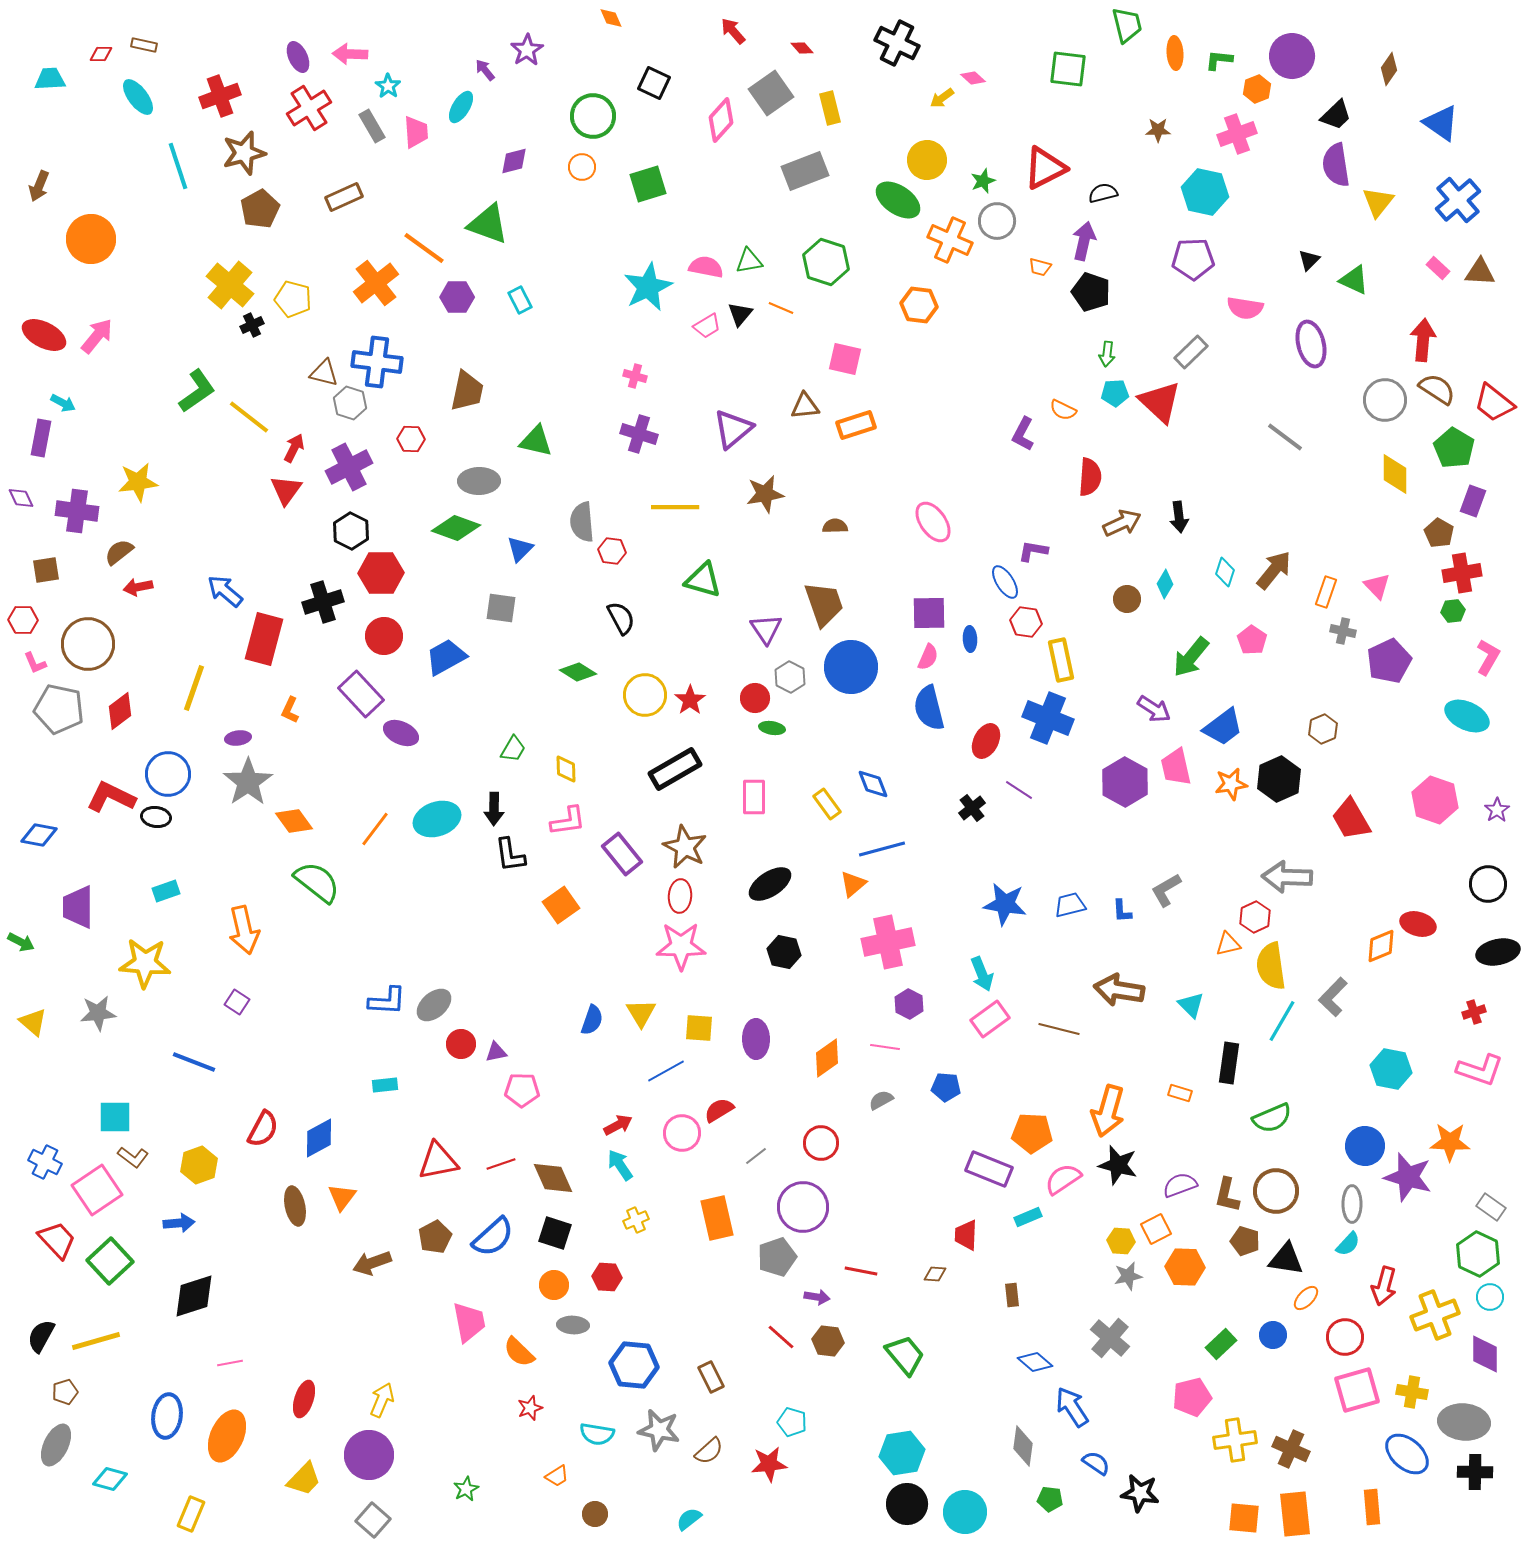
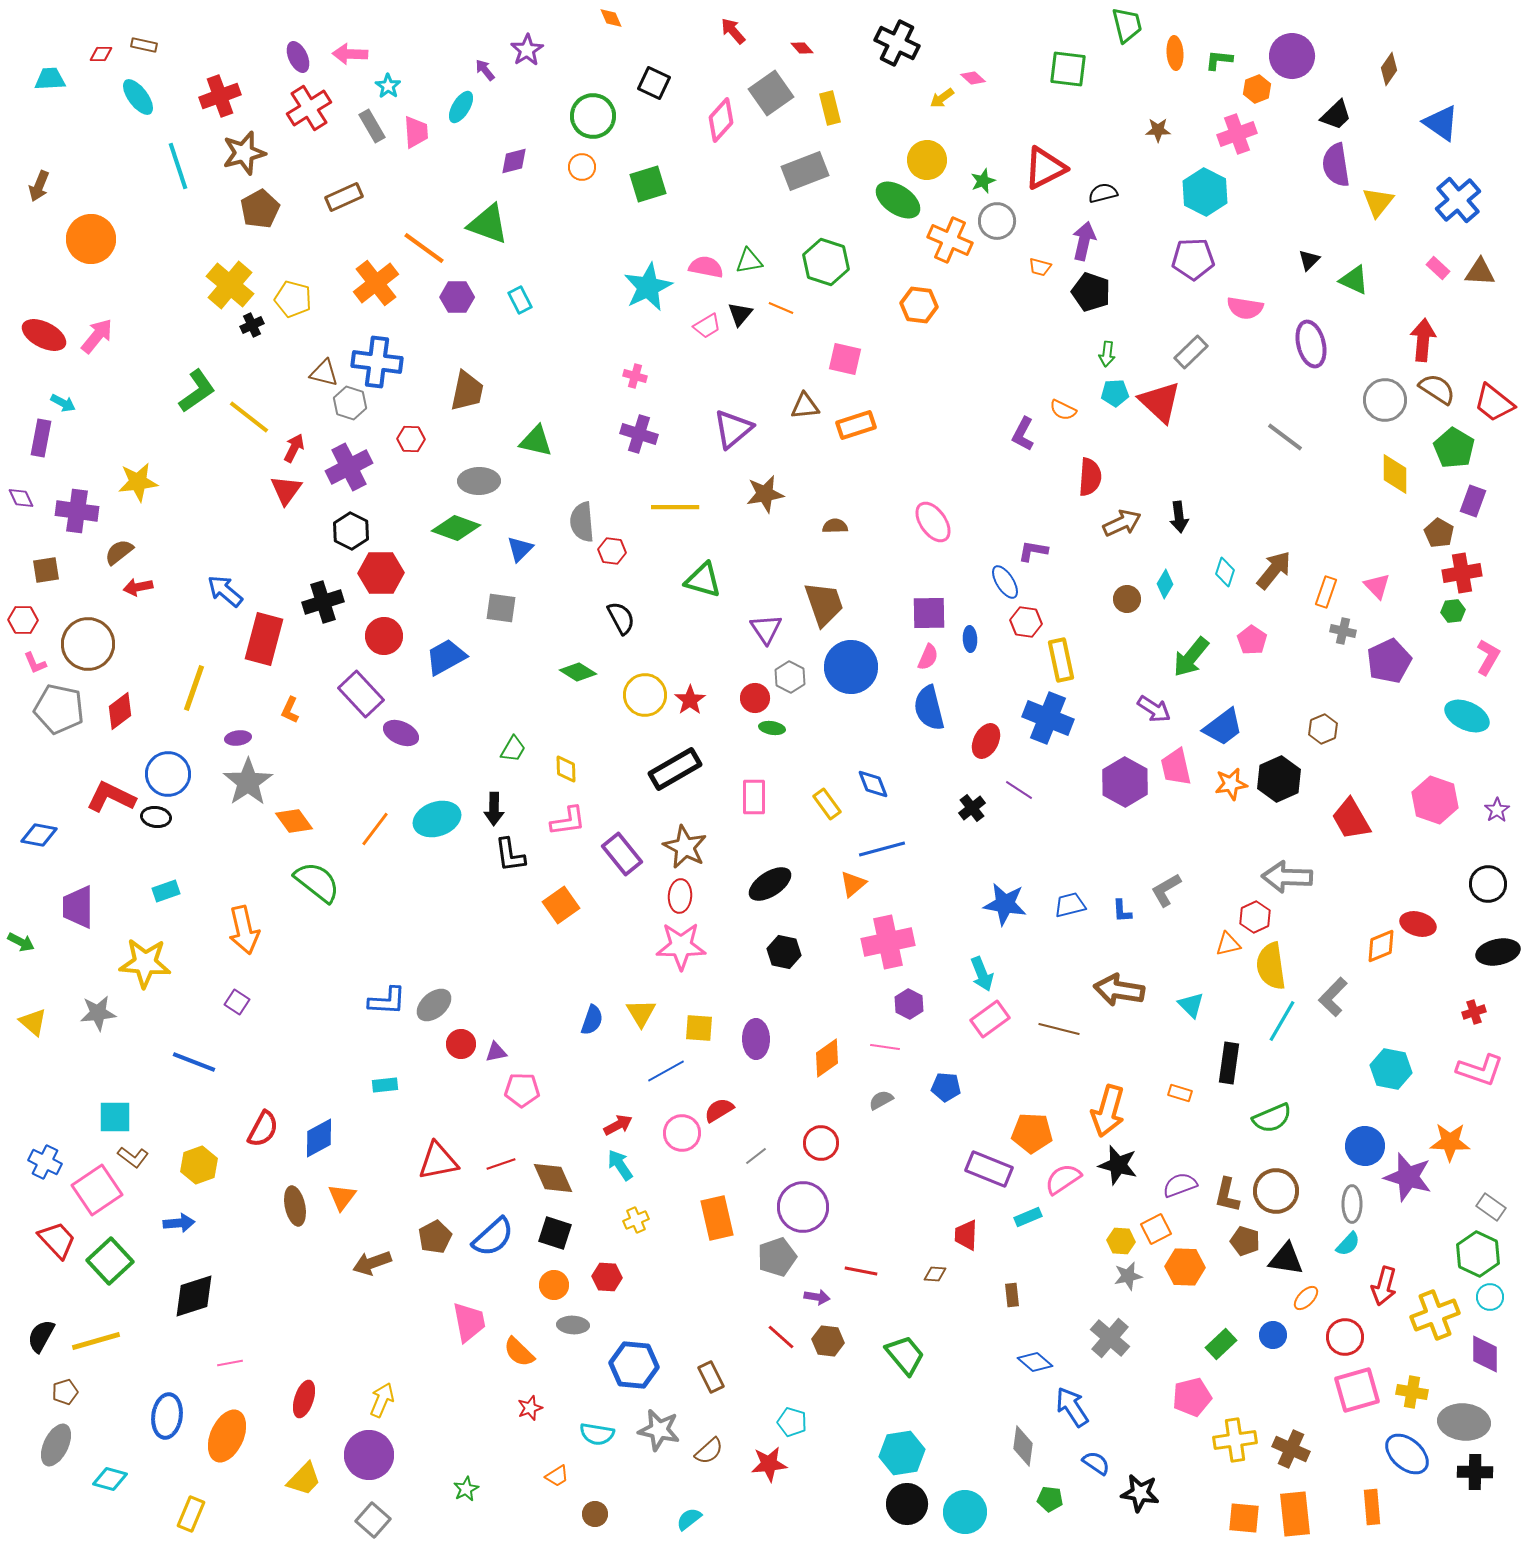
cyan hexagon at (1205, 192): rotated 15 degrees clockwise
